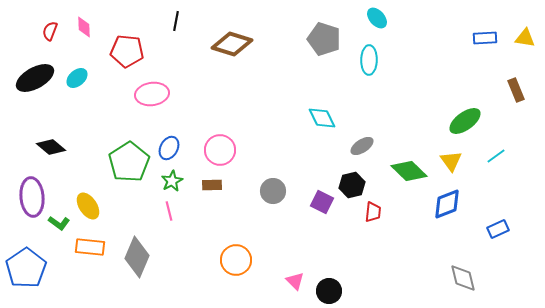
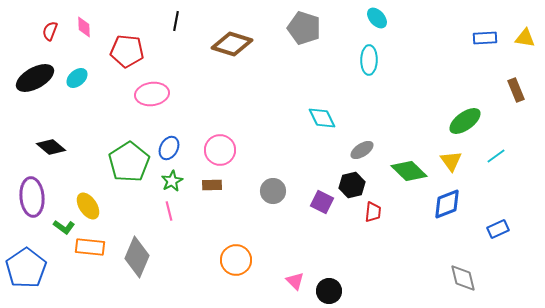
gray pentagon at (324, 39): moved 20 px left, 11 px up
gray ellipse at (362, 146): moved 4 px down
green L-shape at (59, 223): moved 5 px right, 4 px down
